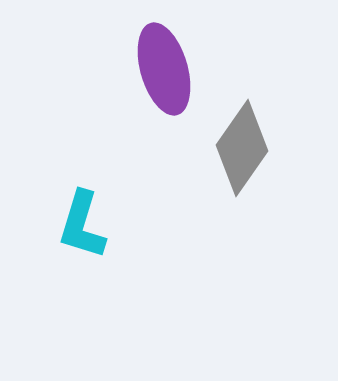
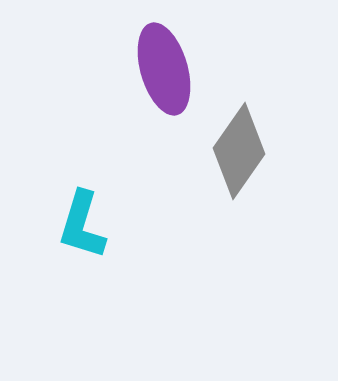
gray diamond: moved 3 px left, 3 px down
